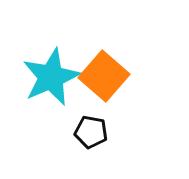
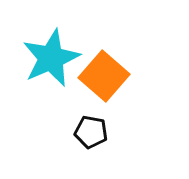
cyan star: moved 19 px up
